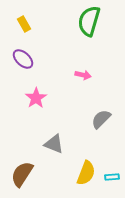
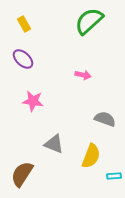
green semicircle: rotated 32 degrees clockwise
pink star: moved 3 px left, 3 px down; rotated 30 degrees counterclockwise
gray semicircle: moved 4 px right; rotated 65 degrees clockwise
yellow semicircle: moved 5 px right, 17 px up
cyan rectangle: moved 2 px right, 1 px up
